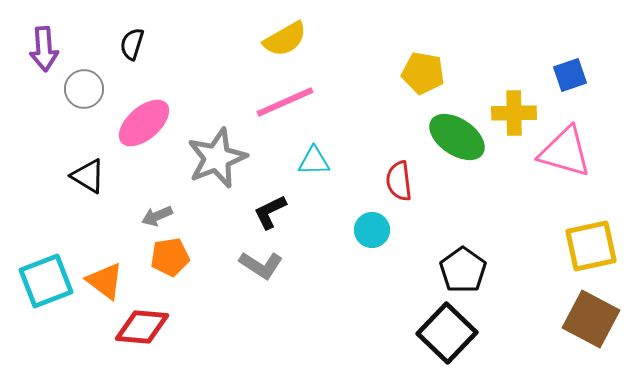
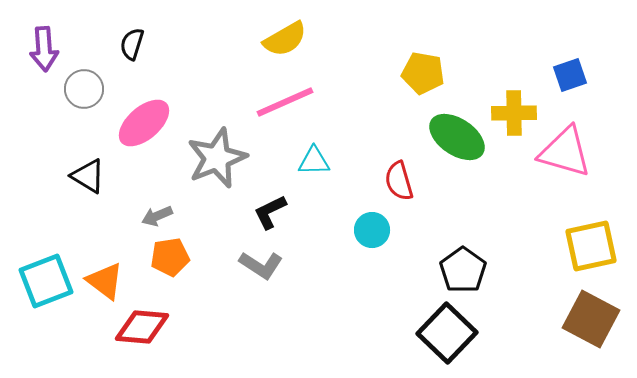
red semicircle: rotated 9 degrees counterclockwise
